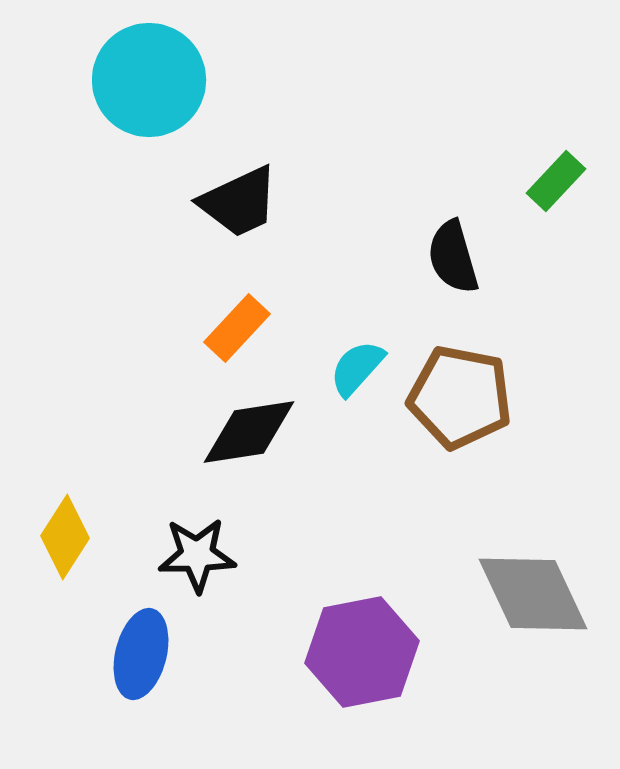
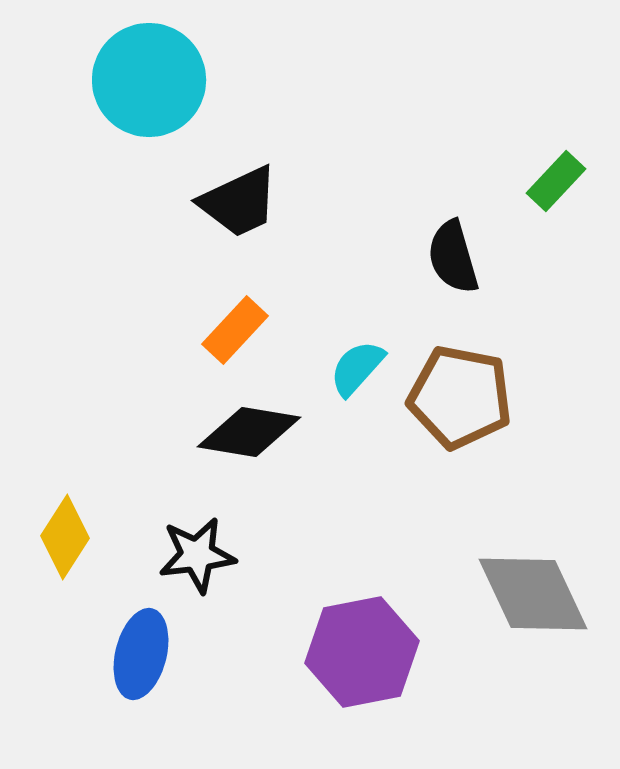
orange rectangle: moved 2 px left, 2 px down
black diamond: rotated 18 degrees clockwise
black star: rotated 6 degrees counterclockwise
